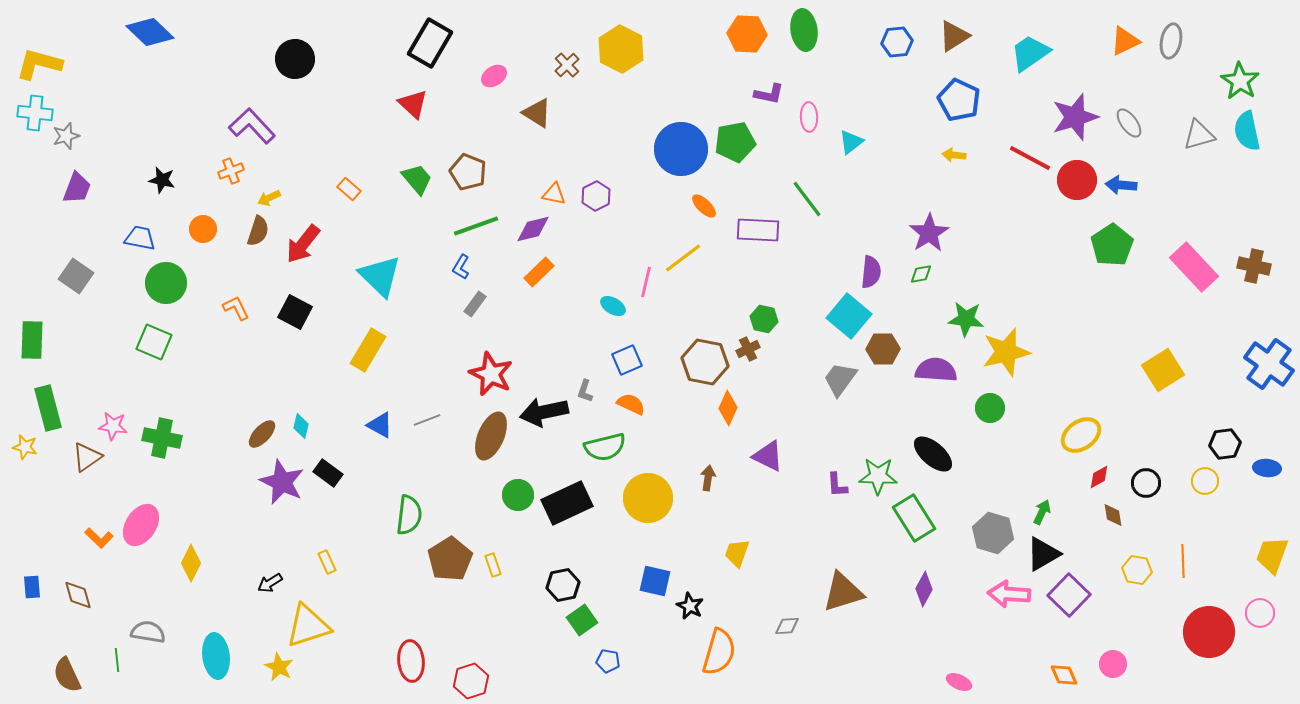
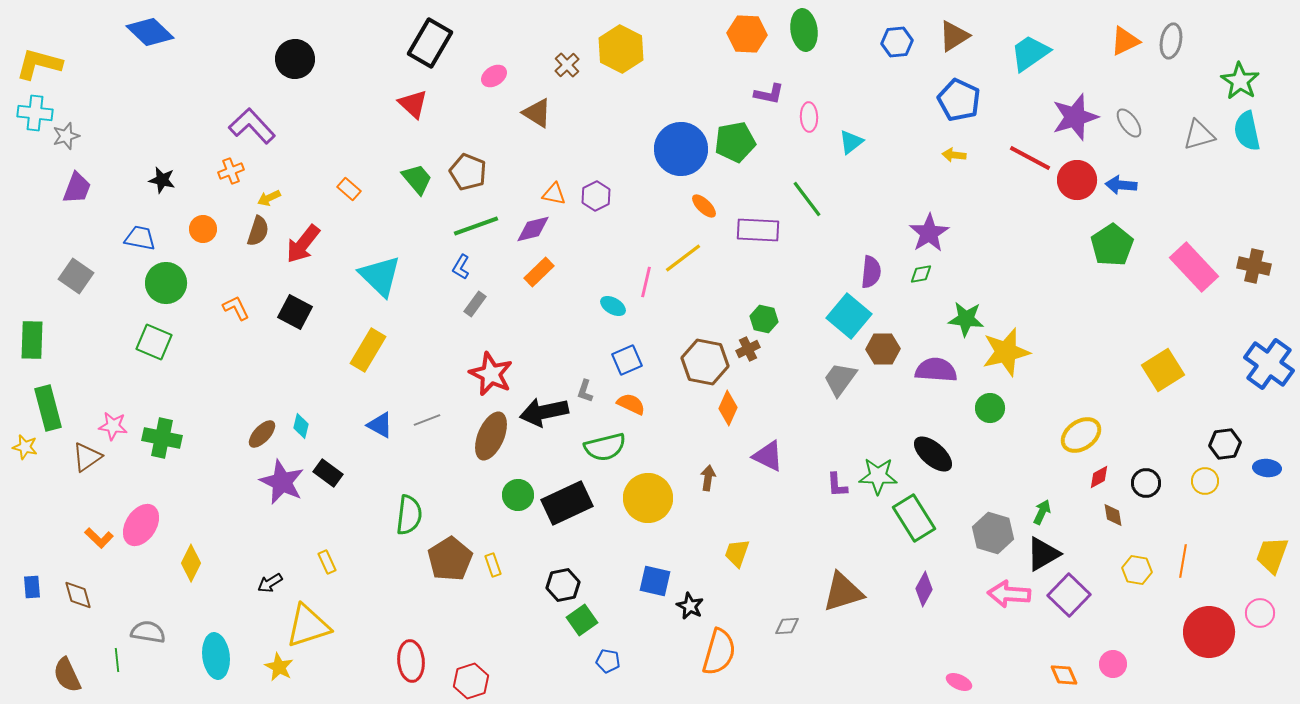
orange line at (1183, 561): rotated 12 degrees clockwise
